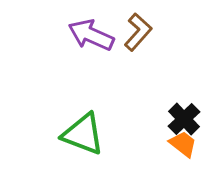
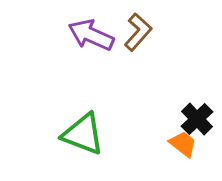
black cross: moved 13 px right
